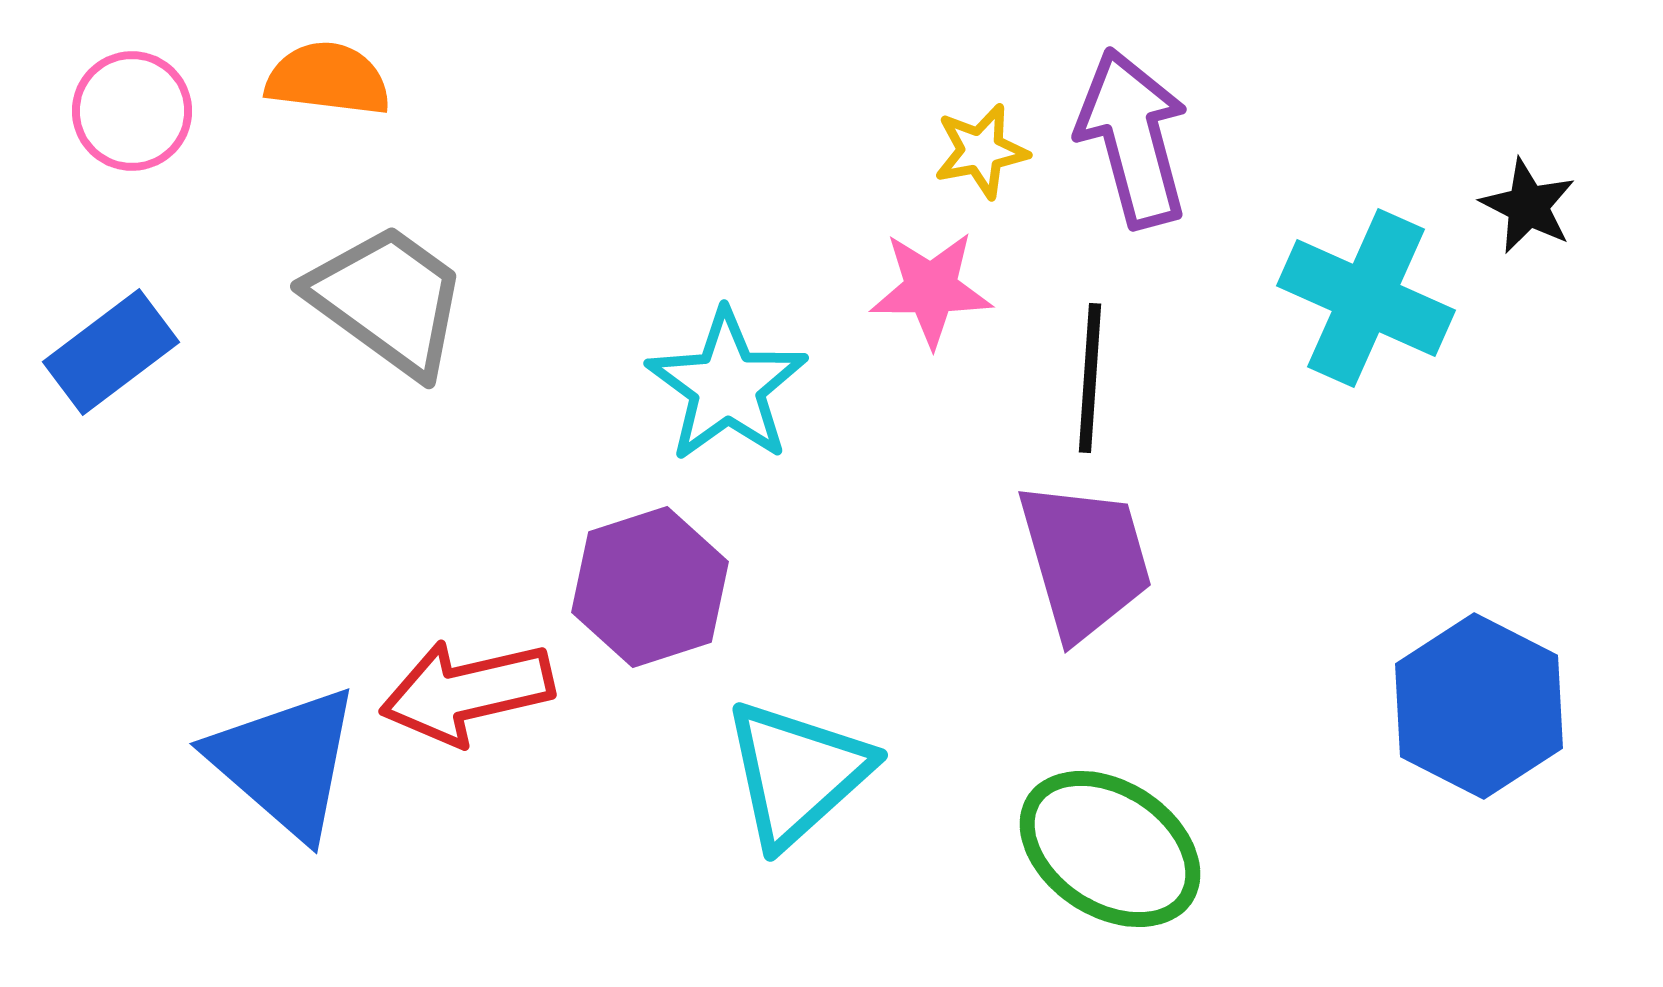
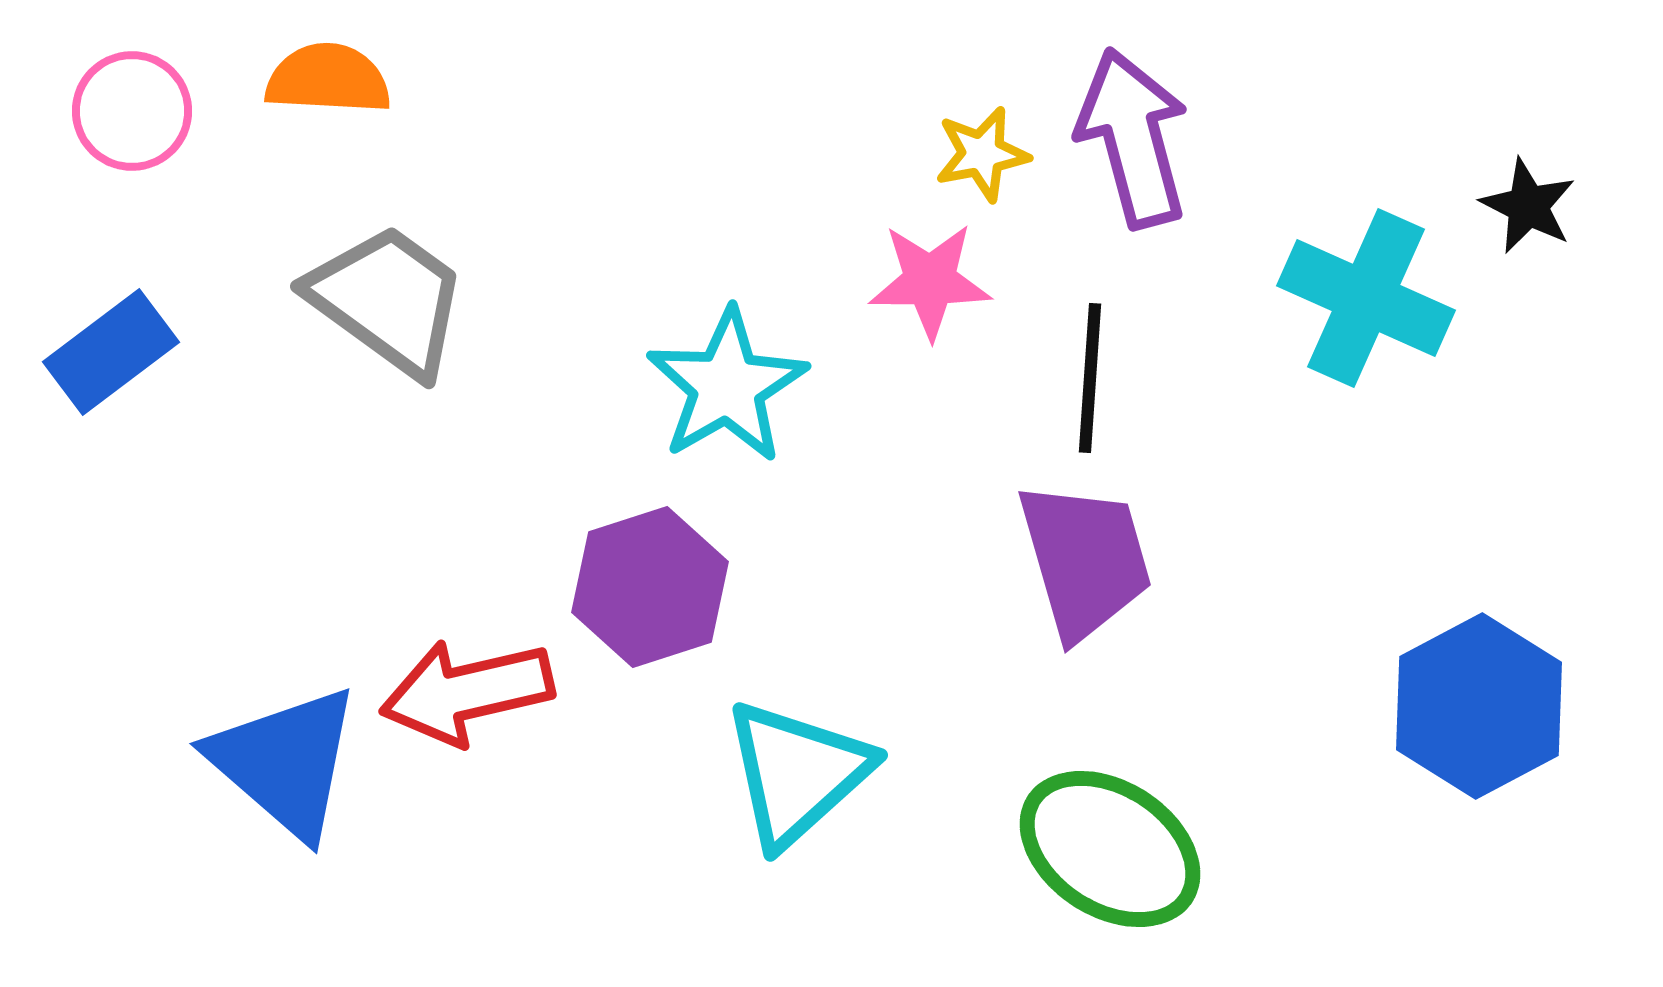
orange semicircle: rotated 4 degrees counterclockwise
yellow star: moved 1 px right, 3 px down
pink star: moved 1 px left, 8 px up
cyan star: rotated 6 degrees clockwise
blue hexagon: rotated 5 degrees clockwise
